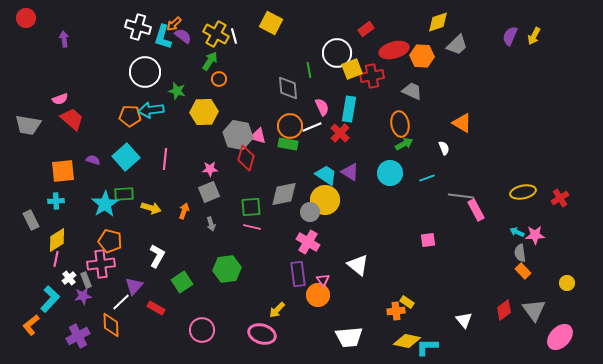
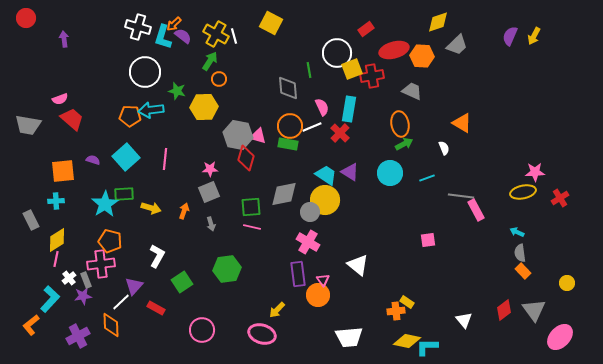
yellow hexagon at (204, 112): moved 5 px up
pink star at (535, 235): moved 63 px up
